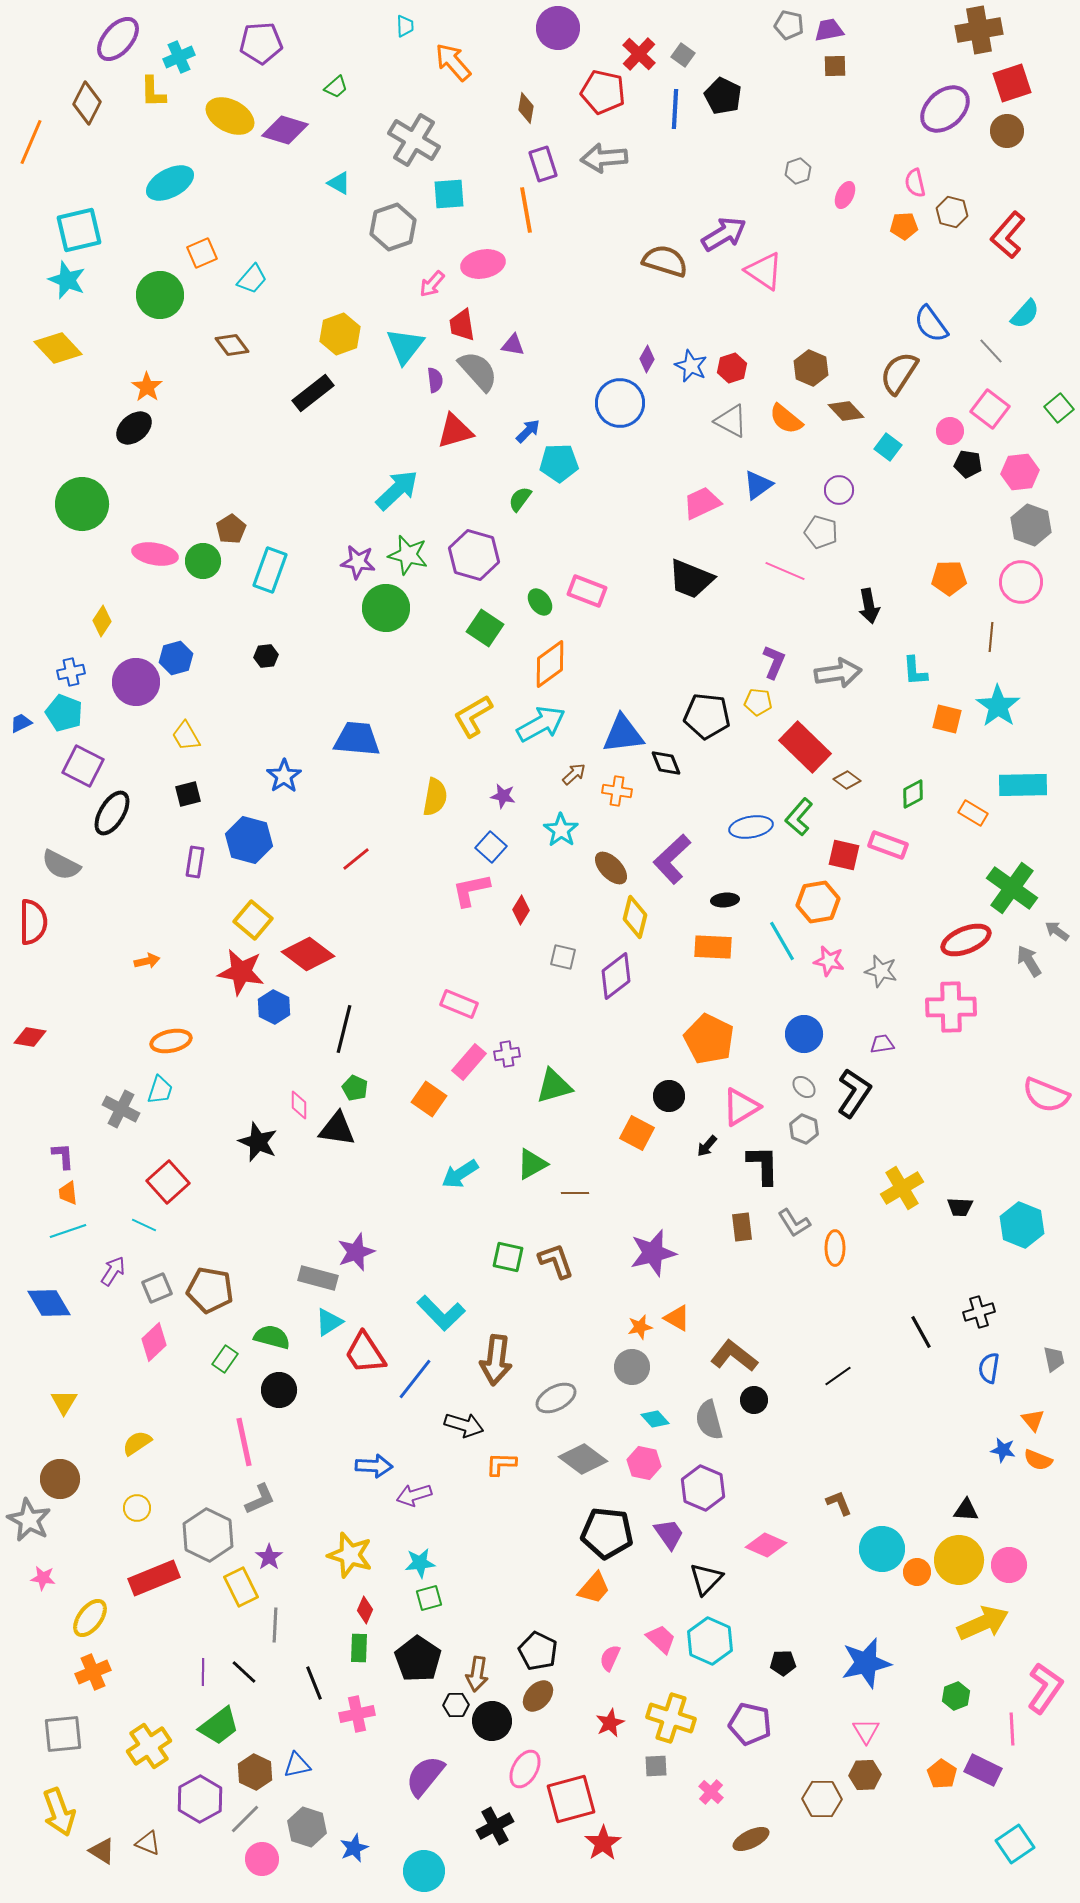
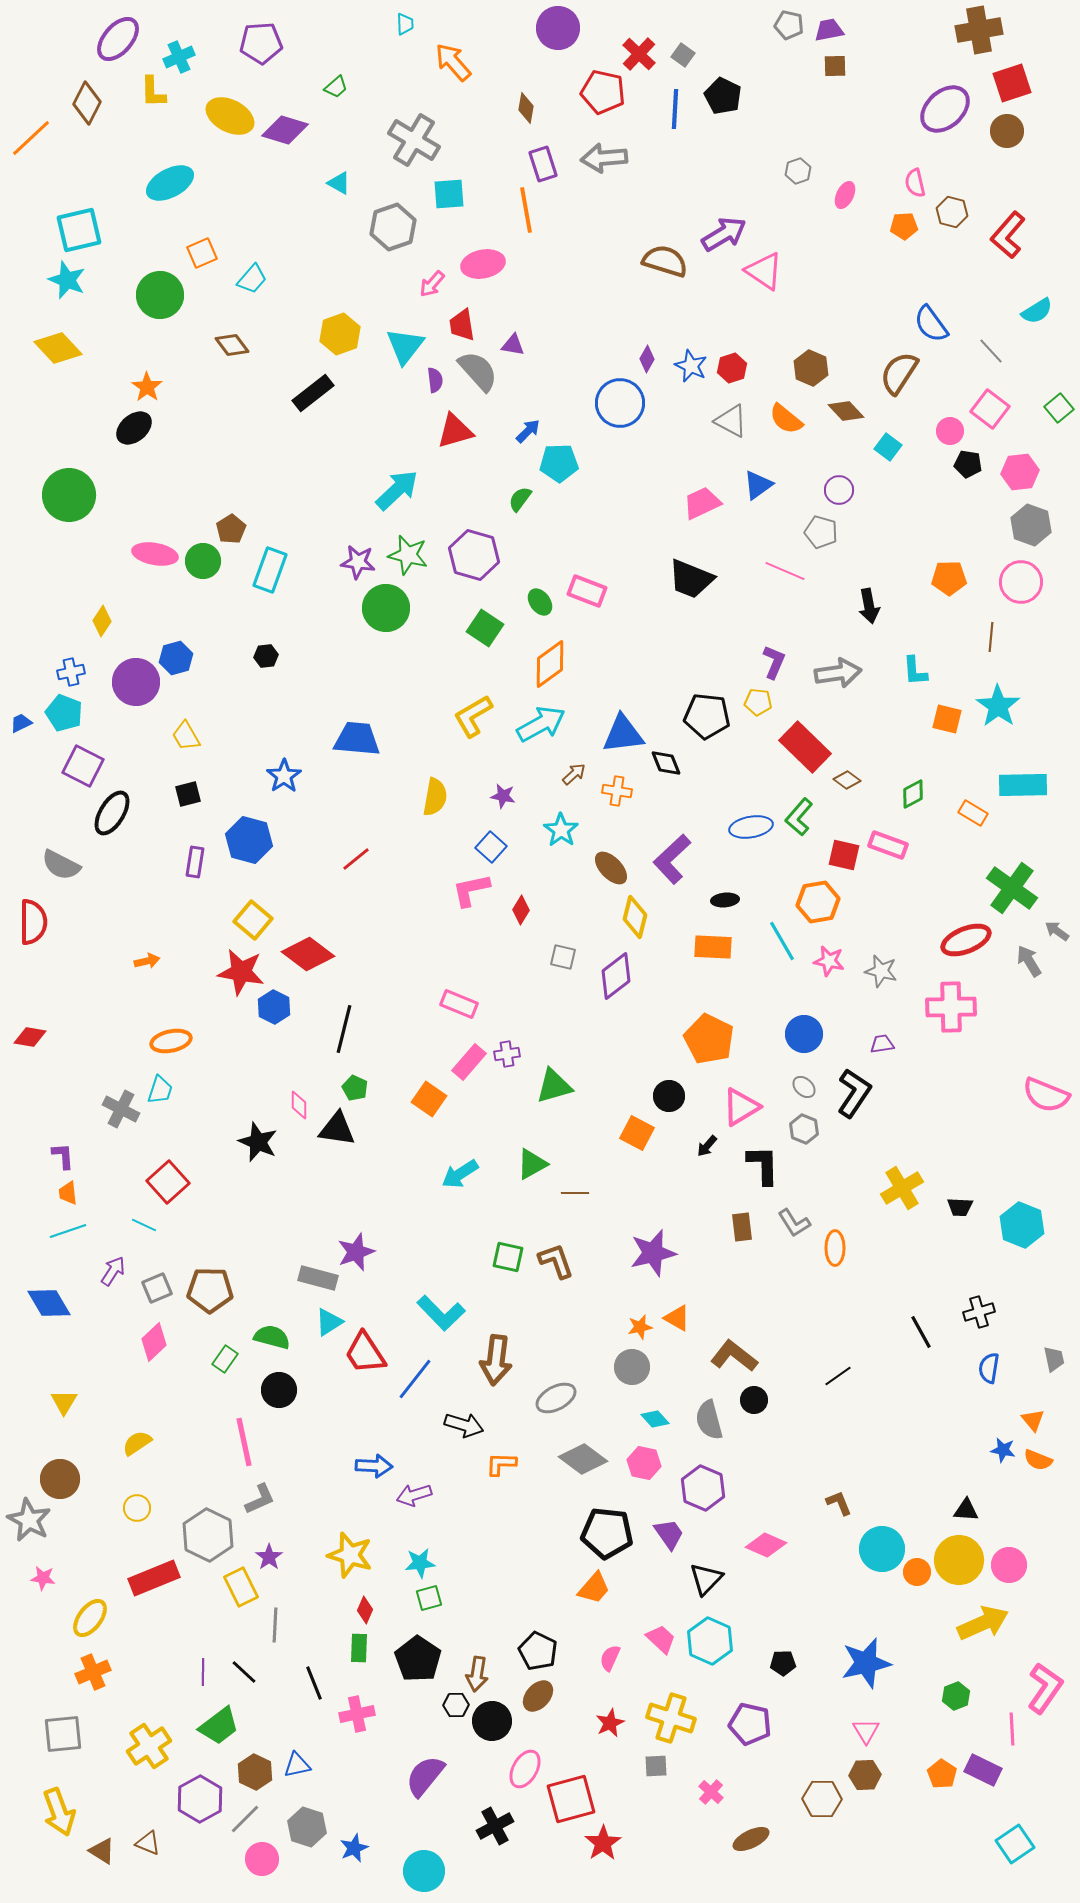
cyan trapezoid at (405, 26): moved 2 px up
orange line at (31, 142): moved 4 px up; rotated 24 degrees clockwise
cyan semicircle at (1025, 314): moved 12 px right, 3 px up; rotated 16 degrees clockwise
green circle at (82, 504): moved 13 px left, 9 px up
brown pentagon at (210, 1290): rotated 9 degrees counterclockwise
